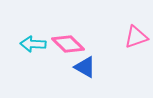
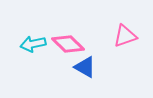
pink triangle: moved 11 px left, 1 px up
cyan arrow: rotated 15 degrees counterclockwise
